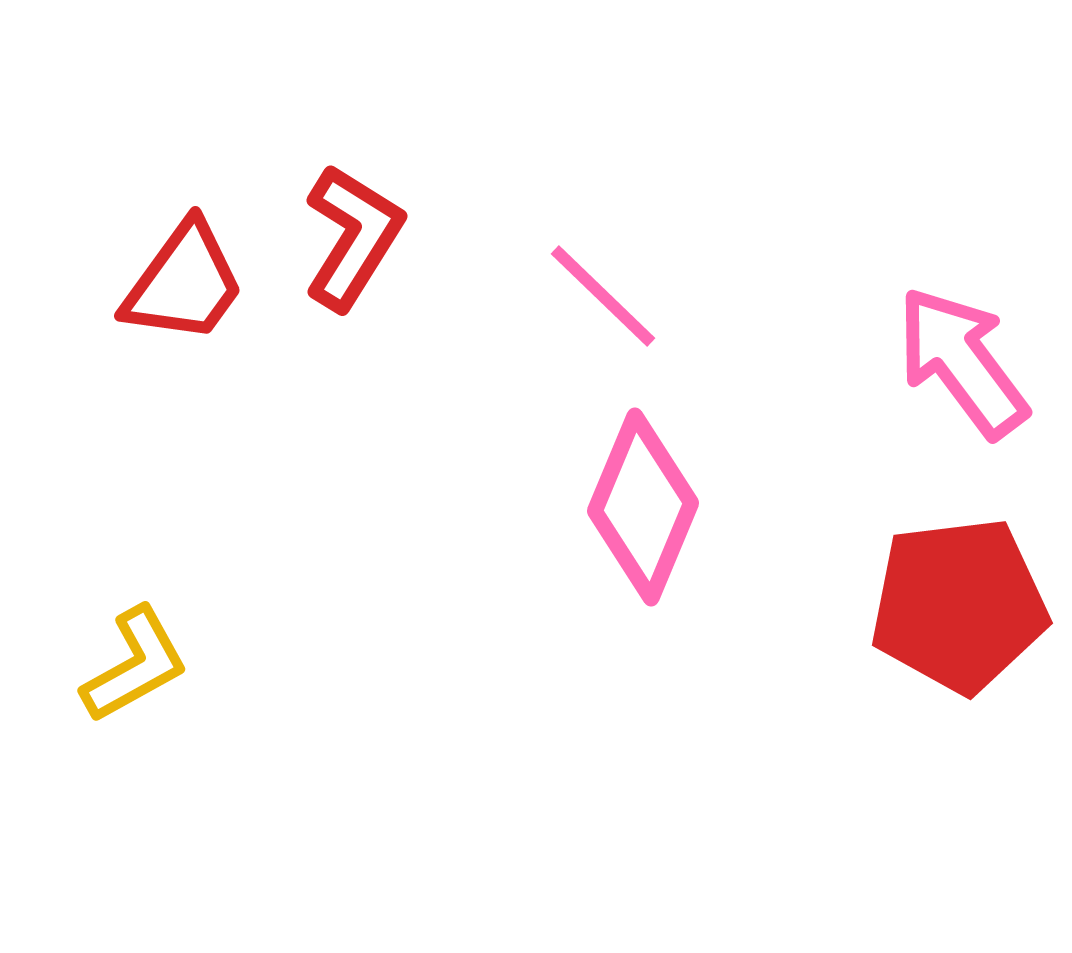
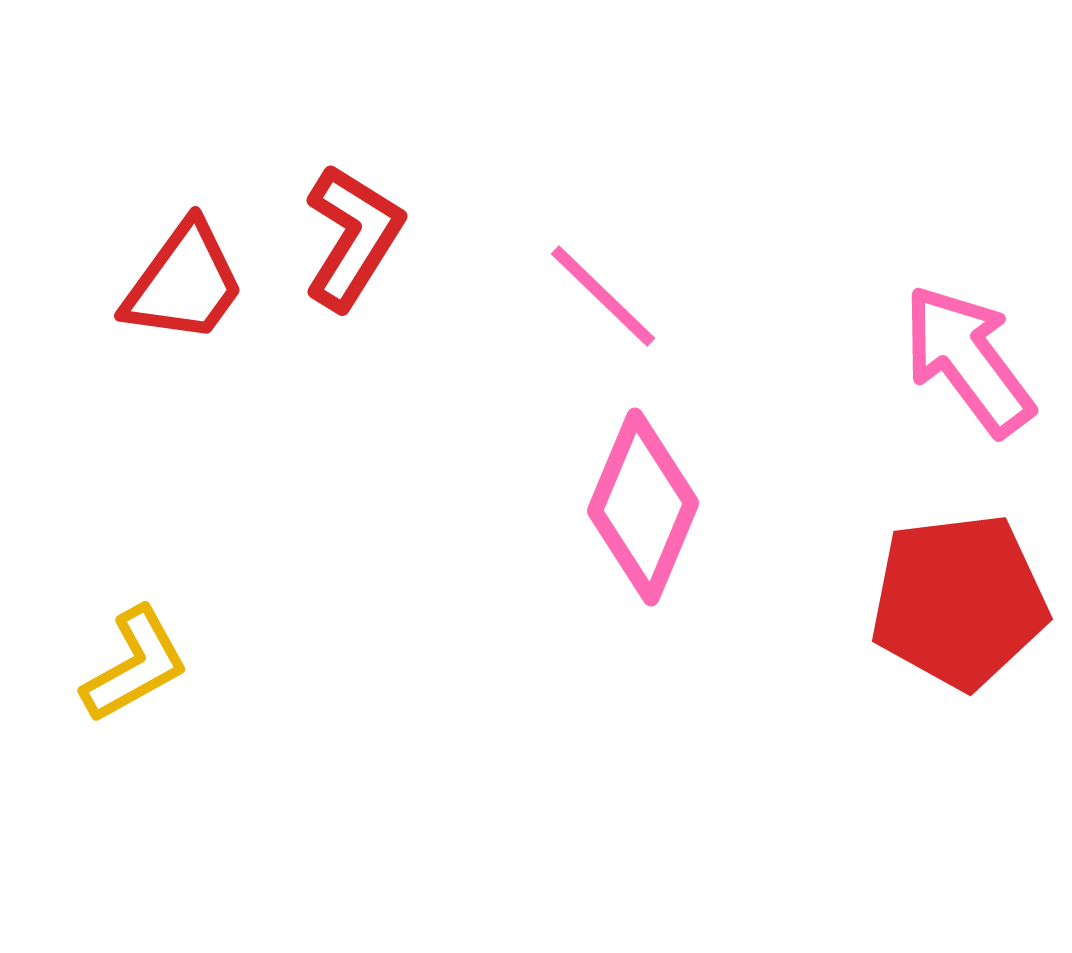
pink arrow: moved 6 px right, 2 px up
red pentagon: moved 4 px up
